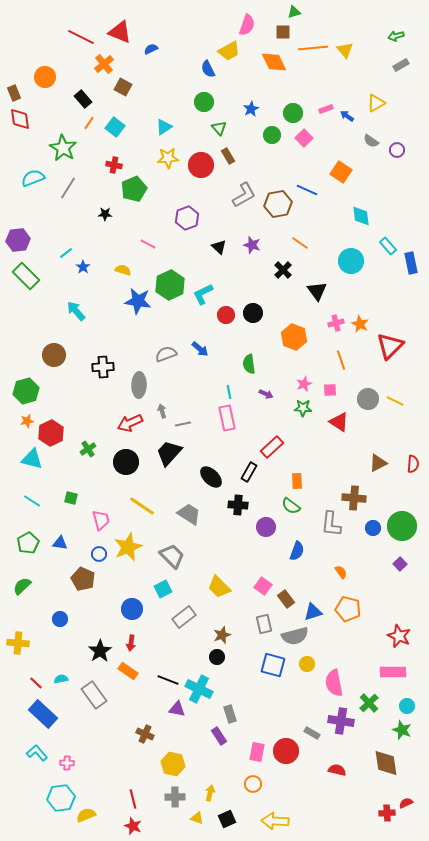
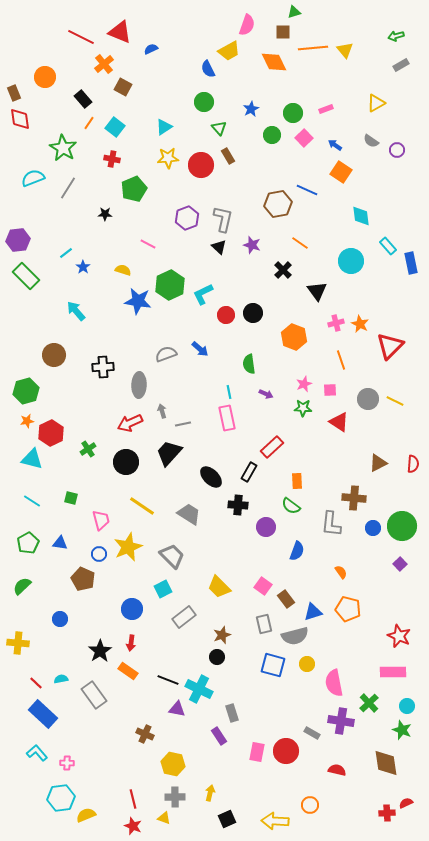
blue arrow at (347, 116): moved 12 px left, 29 px down
red cross at (114, 165): moved 2 px left, 6 px up
gray L-shape at (244, 195): moved 21 px left, 24 px down; rotated 48 degrees counterclockwise
gray rectangle at (230, 714): moved 2 px right, 1 px up
orange circle at (253, 784): moved 57 px right, 21 px down
yellow triangle at (197, 818): moved 33 px left
